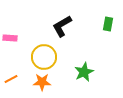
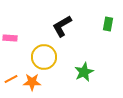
orange star: moved 10 px left
